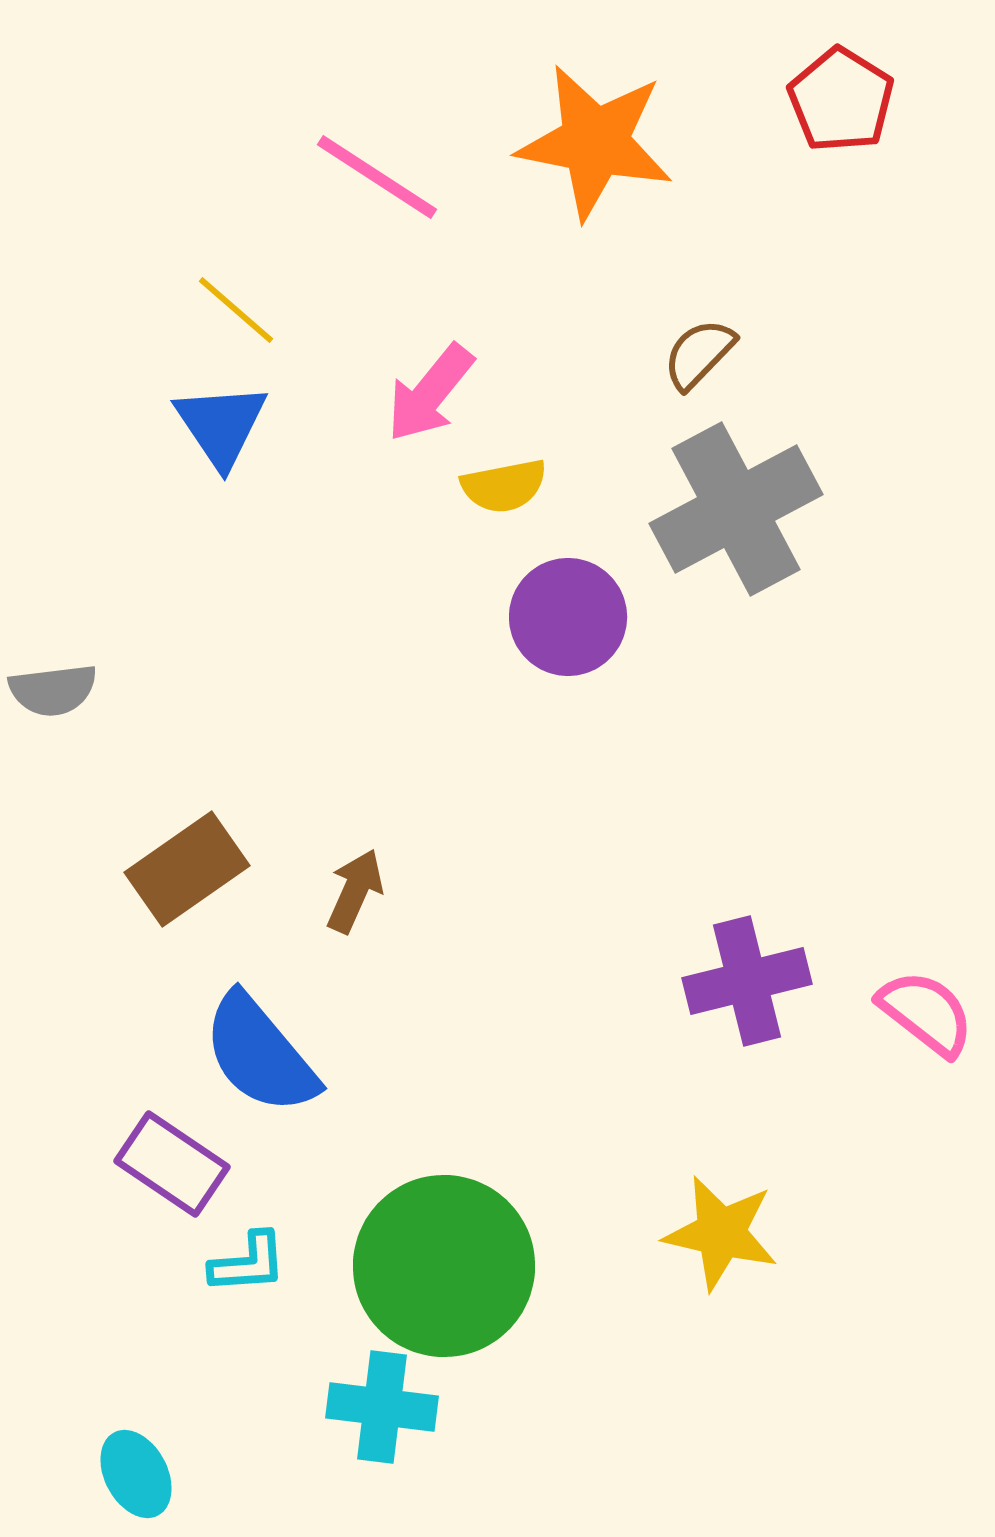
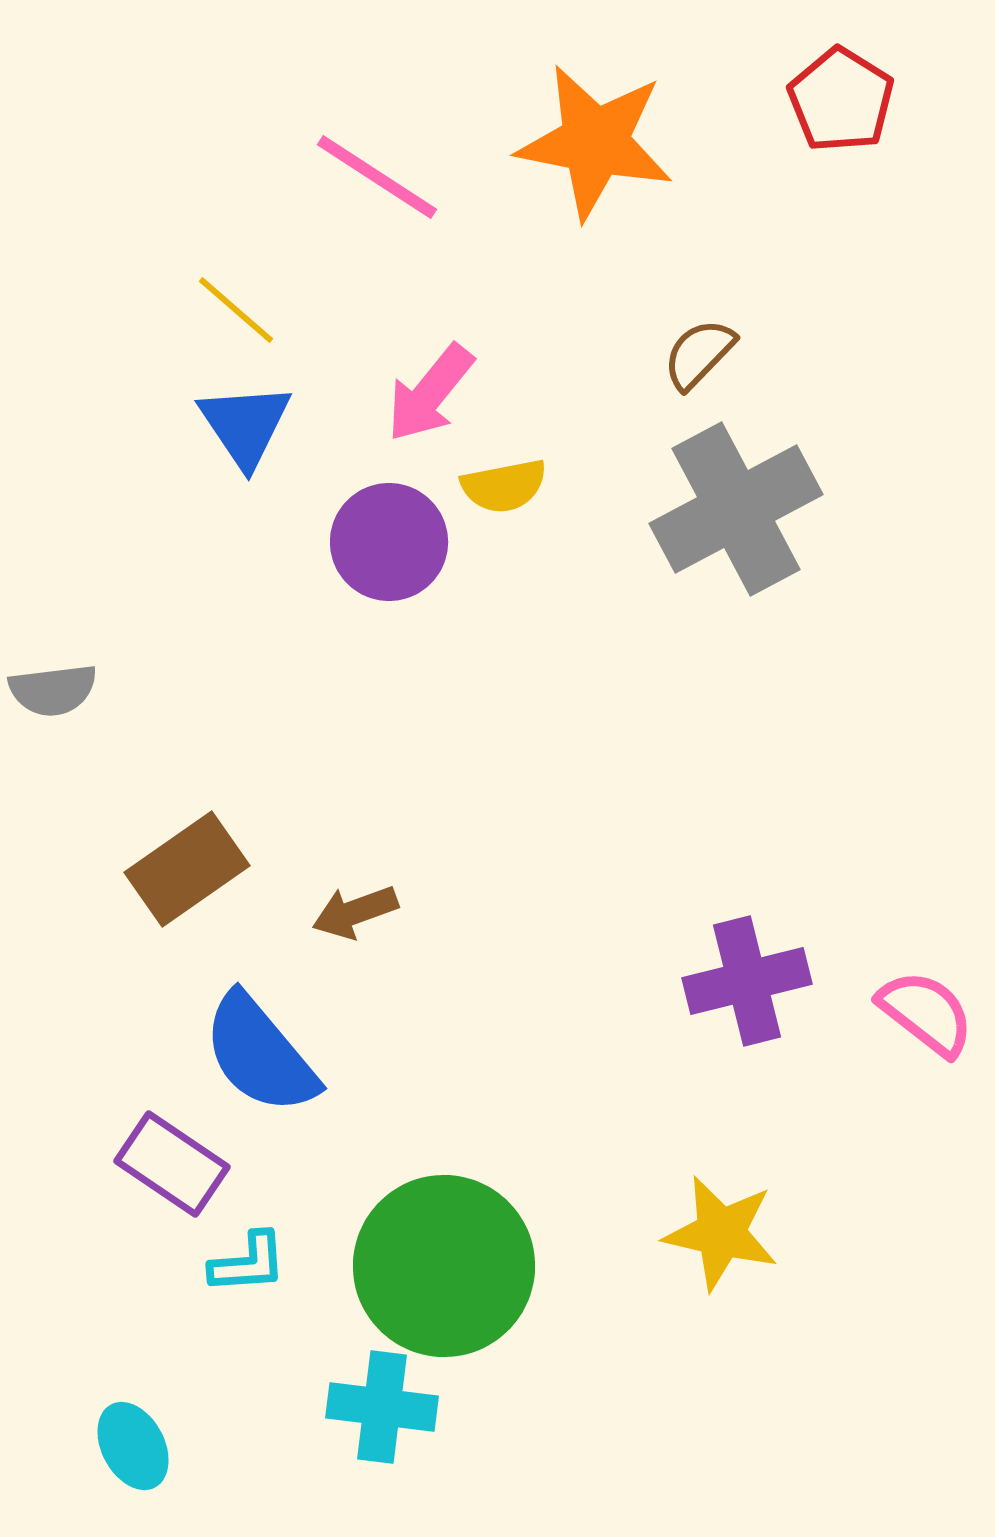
blue triangle: moved 24 px right
purple circle: moved 179 px left, 75 px up
brown arrow: moved 21 px down; rotated 134 degrees counterclockwise
cyan ellipse: moved 3 px left, 28 px up
